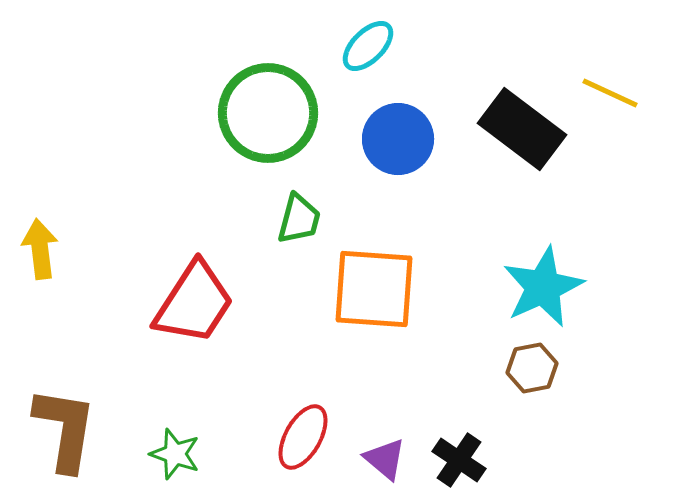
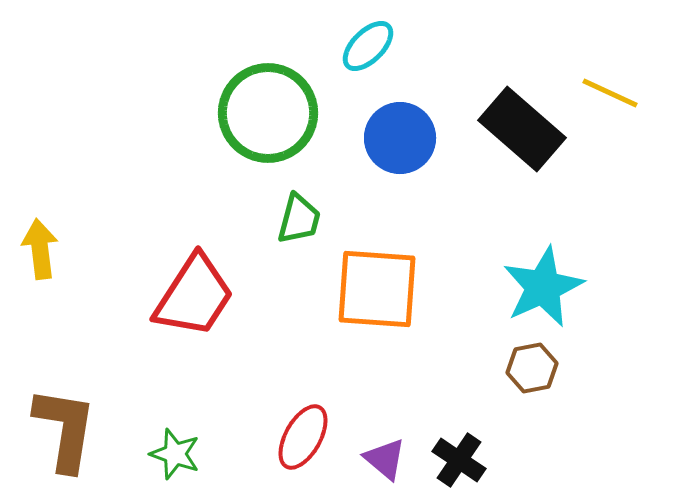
black rectangle: rotated 4 degrees clockwise
blue circle: moved 2 px right, 1 px up
orange square: moved 3 px right
red trapezoid: moved 7 px up
